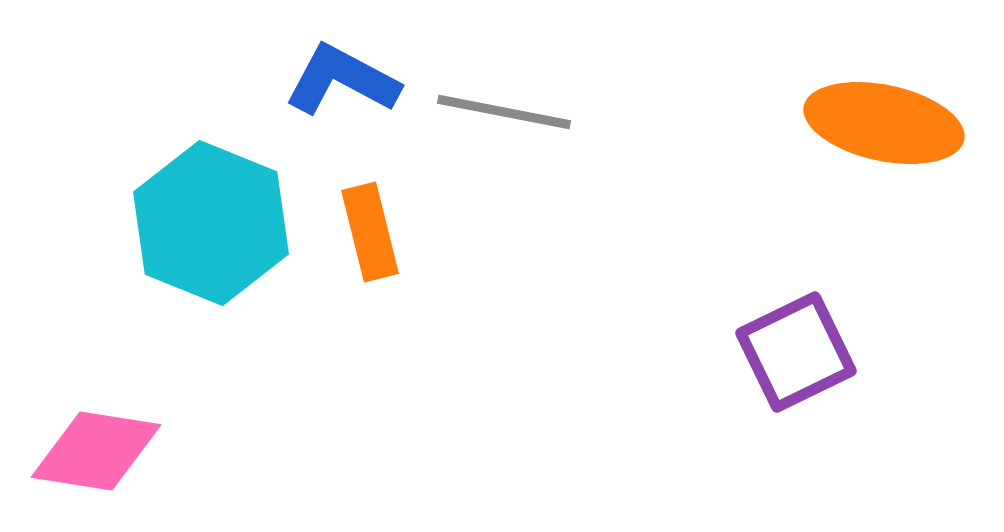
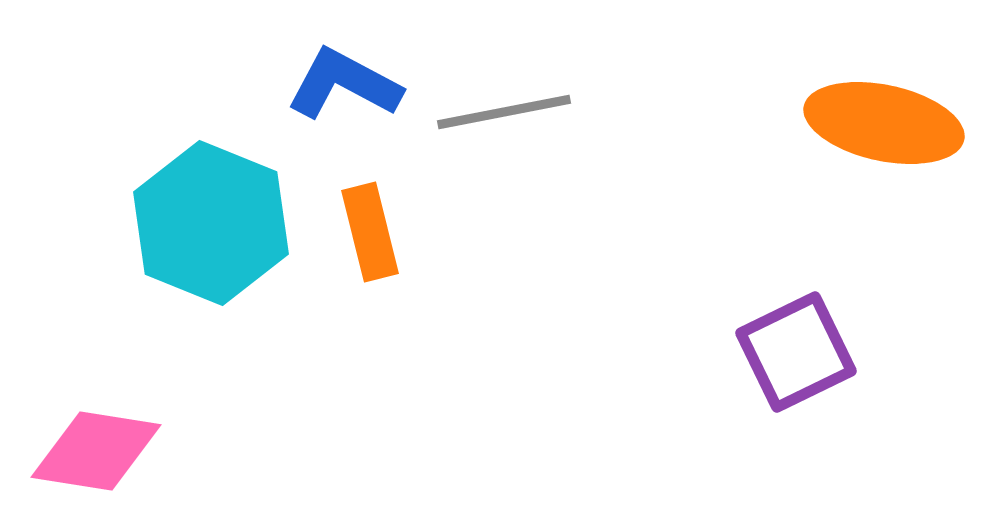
blue L-shape: moved 2 px right, 4 px down
gray line: rotated 22 degrees counterclockwise
